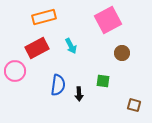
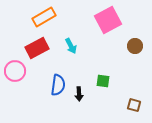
orange rectangle: rotated 15 degrees counterclockwise
brown circle: moved 13 px right, 7 px up
